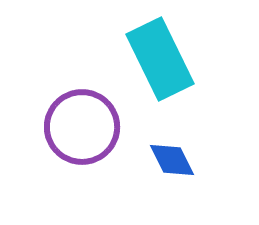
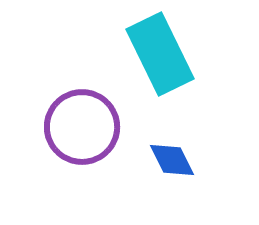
cyan rectangle: moved 5 px up
